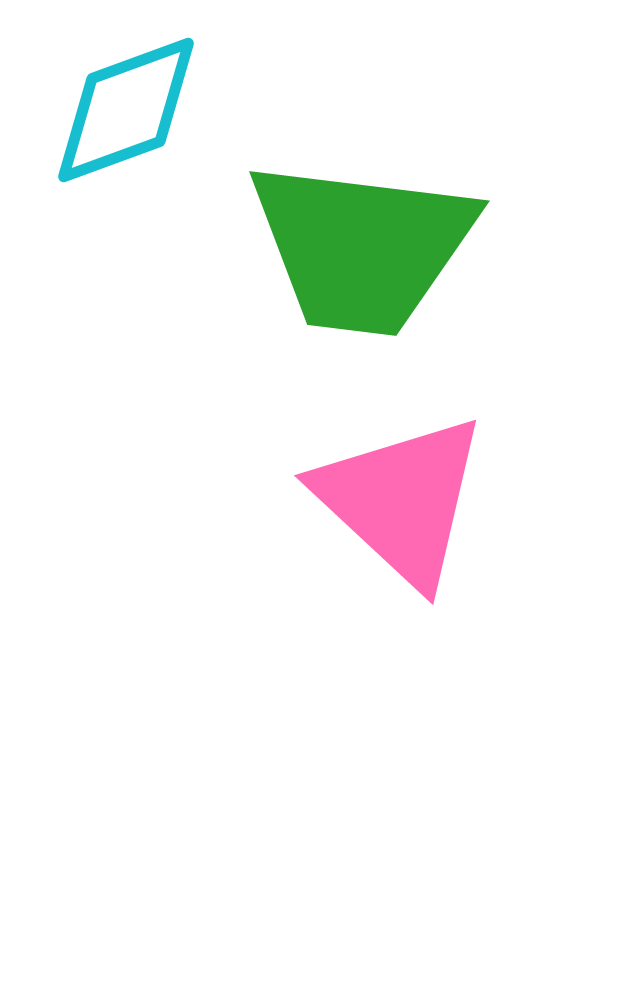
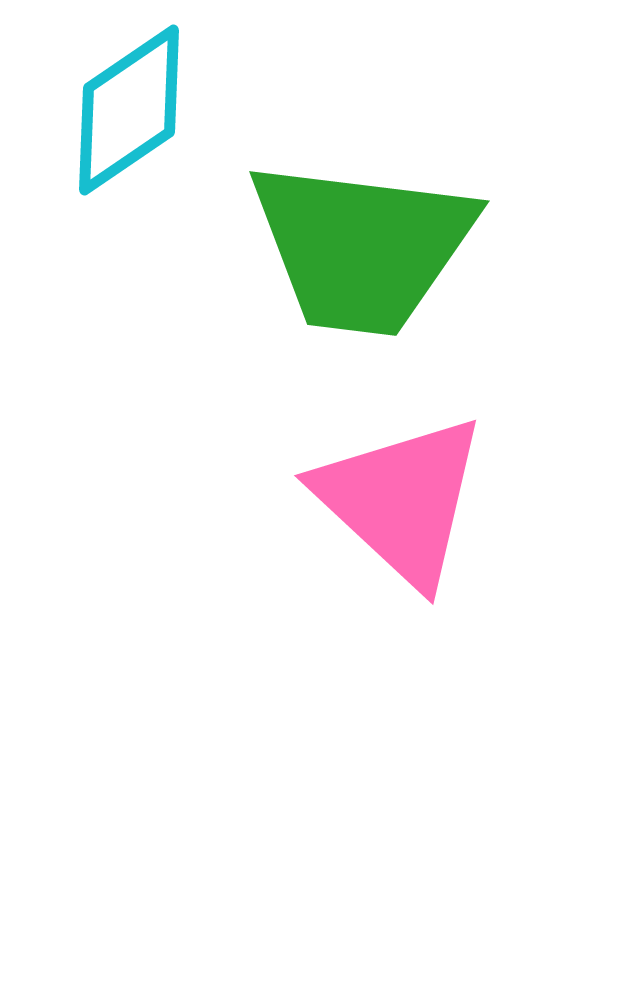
cyan diamond: moved 3 px right; rotated 14 degrees counterclockwise
